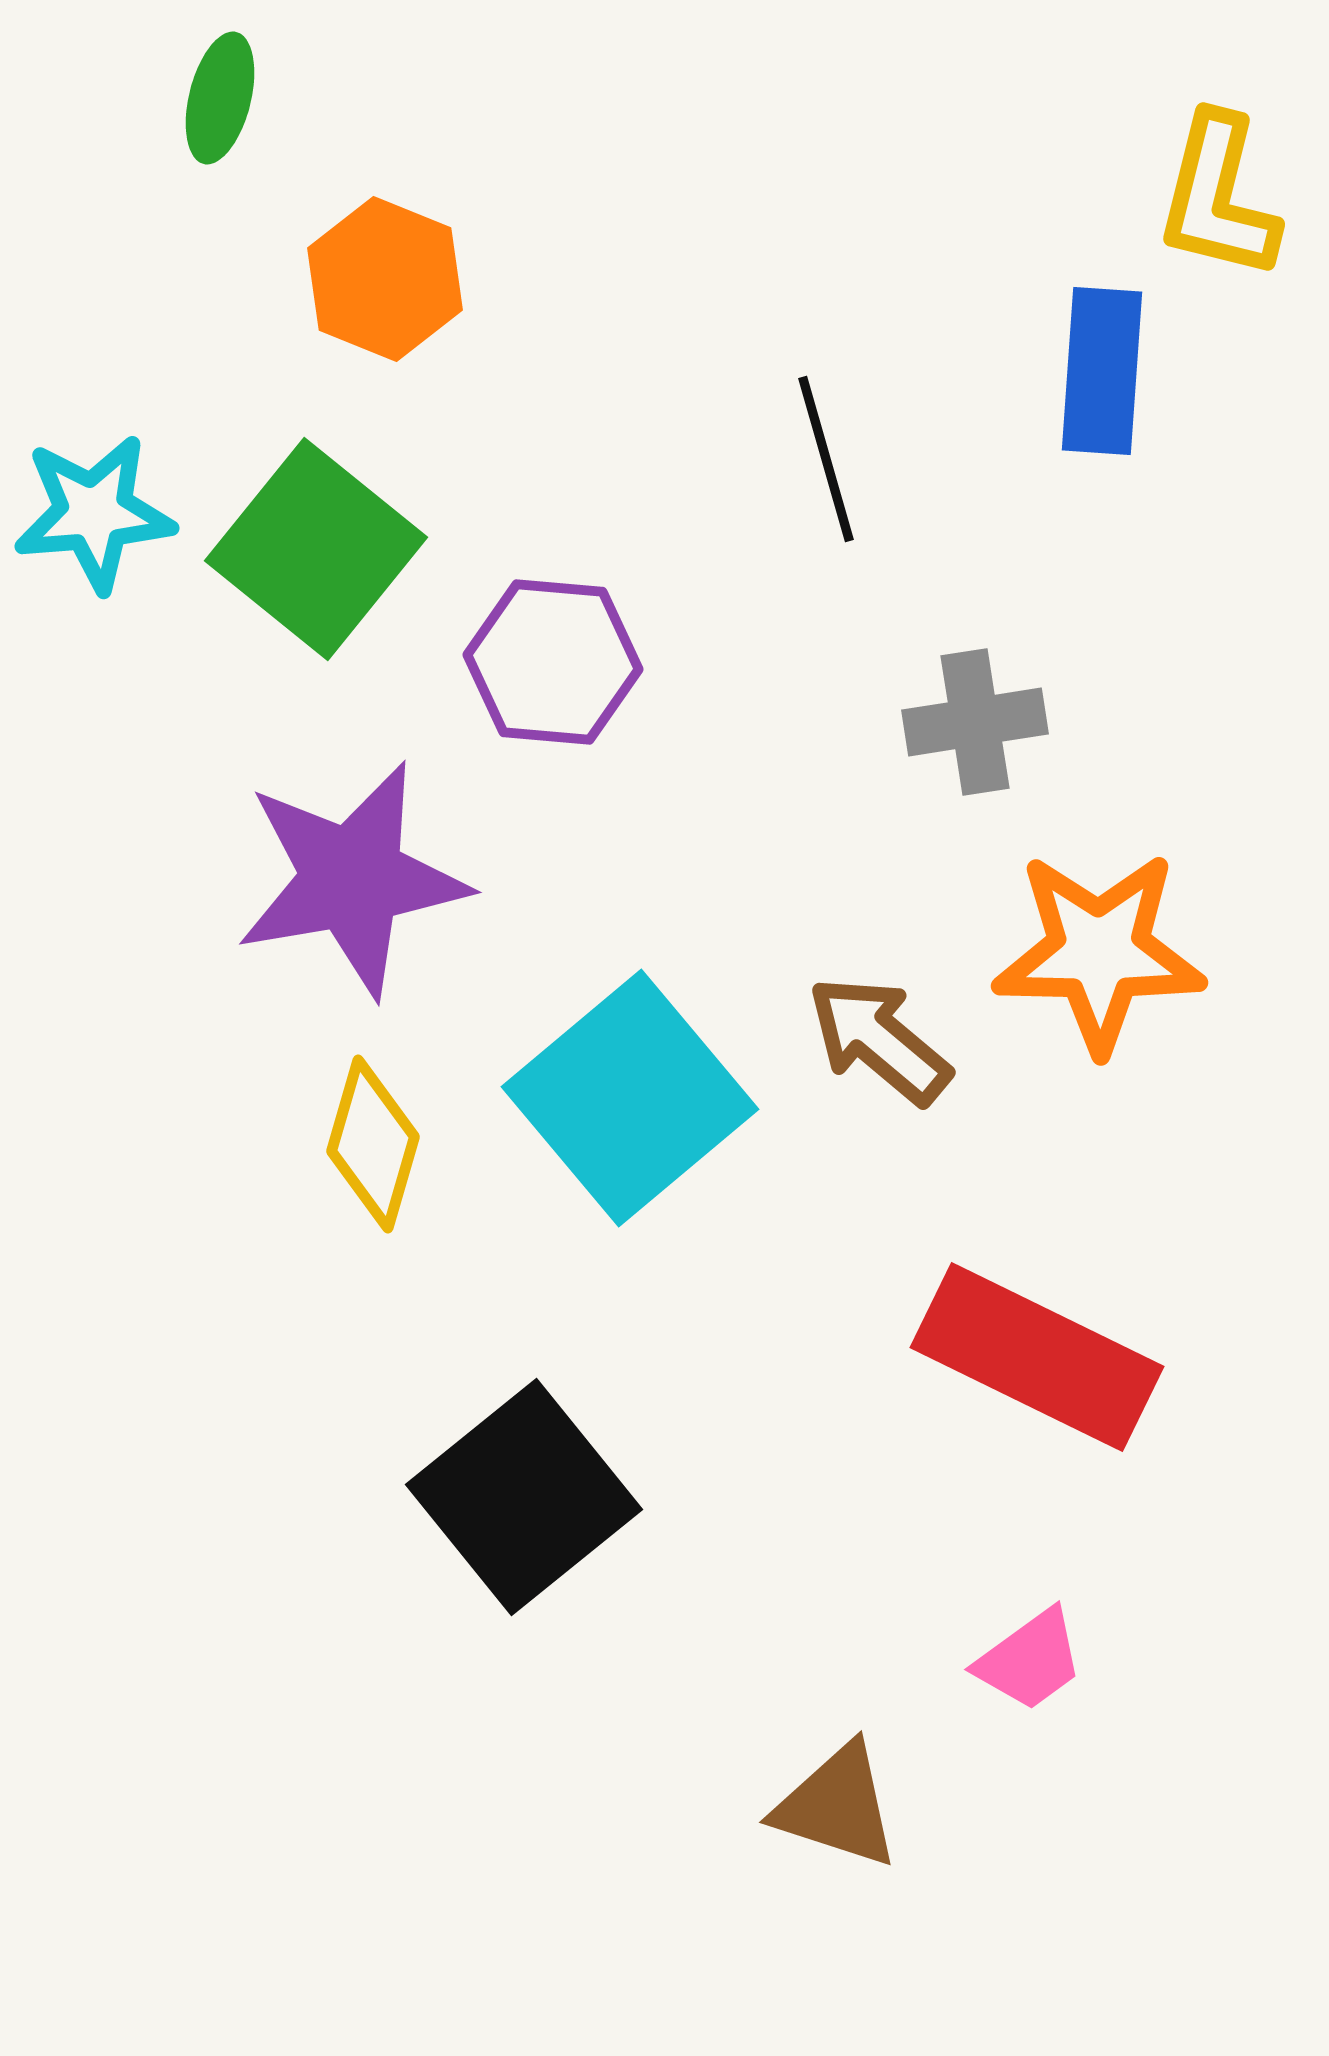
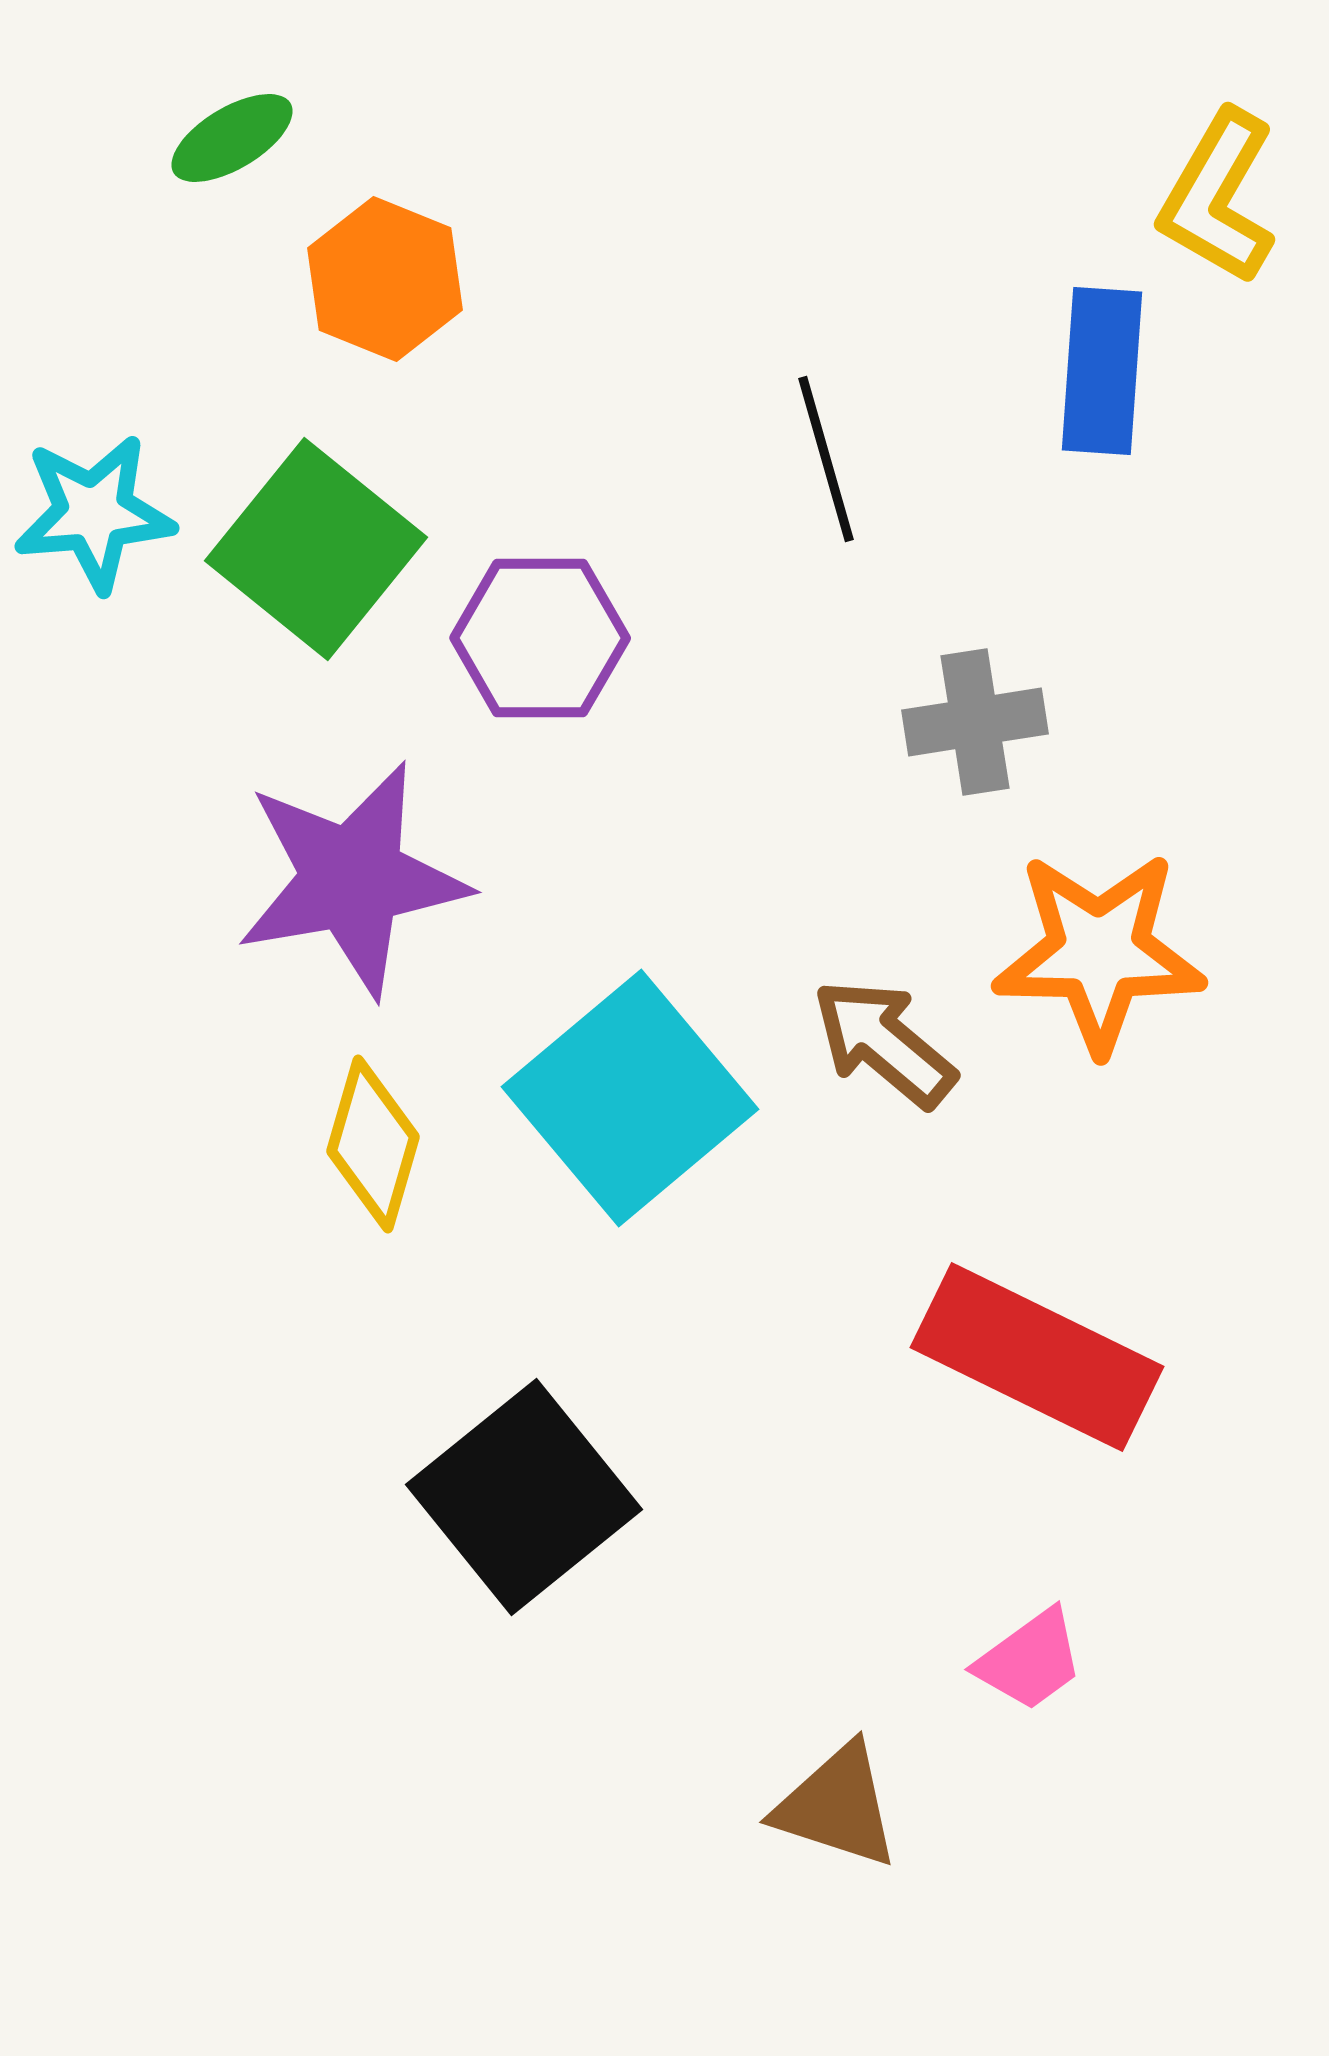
green ellipse: moved 12 px right, 40 px down; rotated 45 degrees clockwise
yellow L-shape: rotated 16 degrees clockwise
purple hexagon: moved 13 px left, 24 px up; rotated 5 degrees counterclockwise
brown arrow: moved 5 px right, 3 px down
